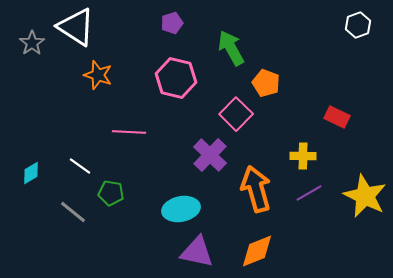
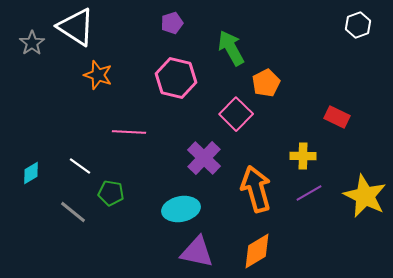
orange pentagon: rotated 24 degrees clockwise
purple cross: moved 6 px left, 3 px down
orange diamond: rotated 9 degrees counterclockwise
